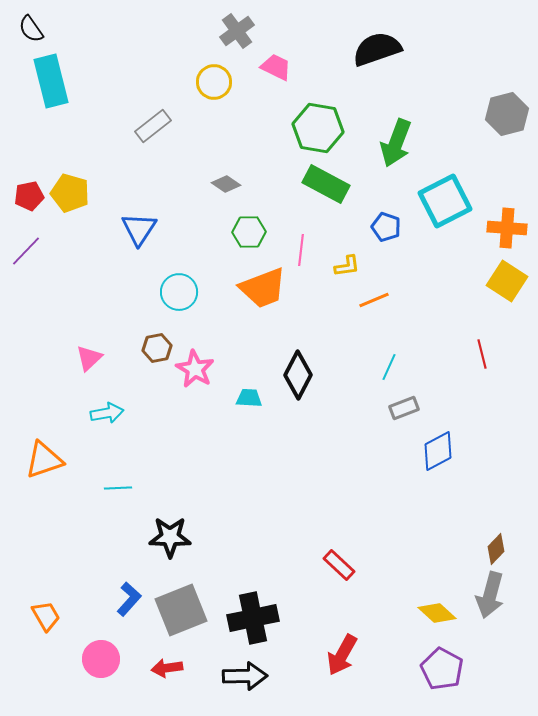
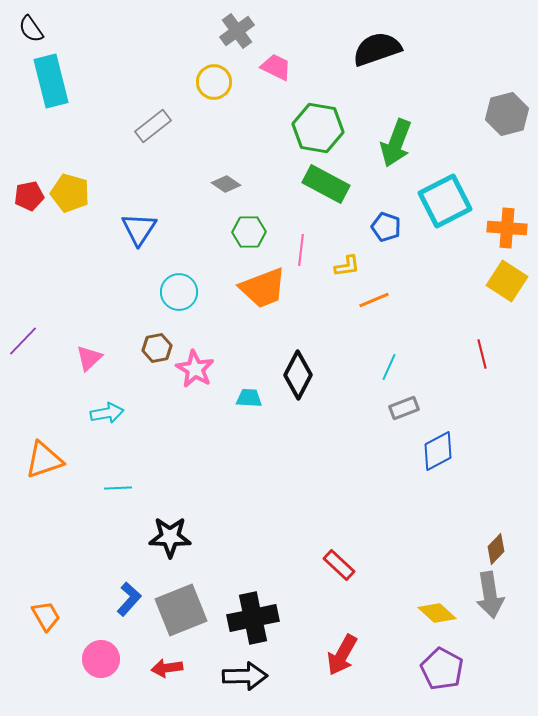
purple line at (26, 251): moved 3 px left, 90 px down
gray arrow at (490, 595): rotated 24 degrees counterclockwise
